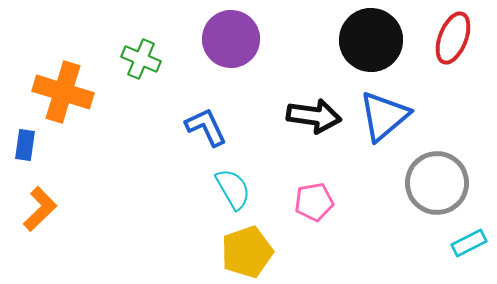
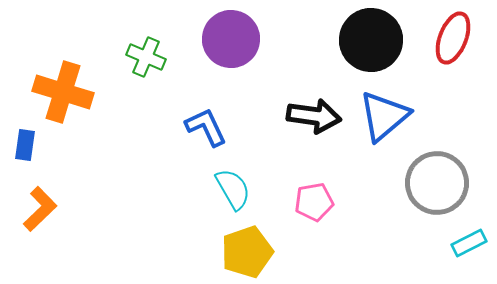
green cross: moved 5 px right, 2 px up
